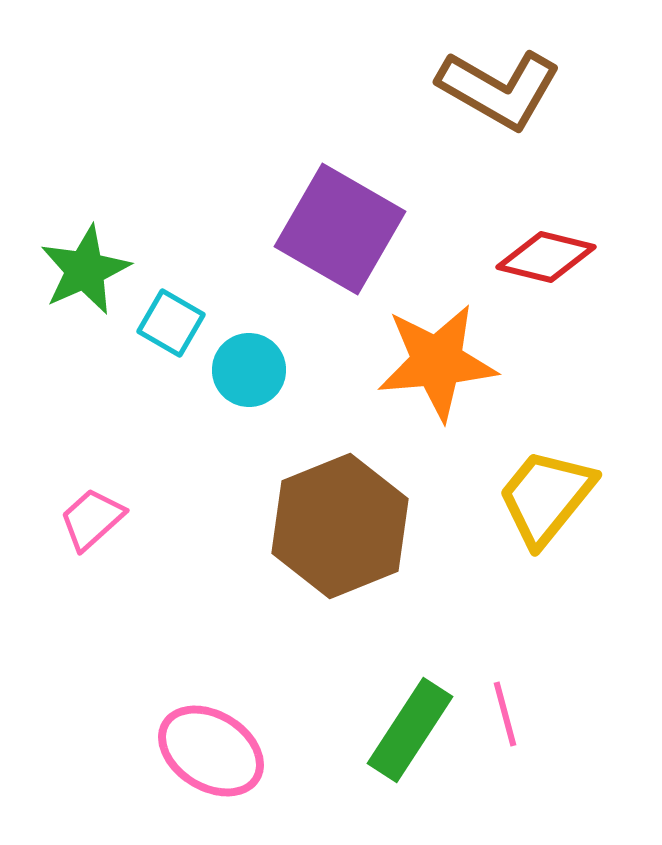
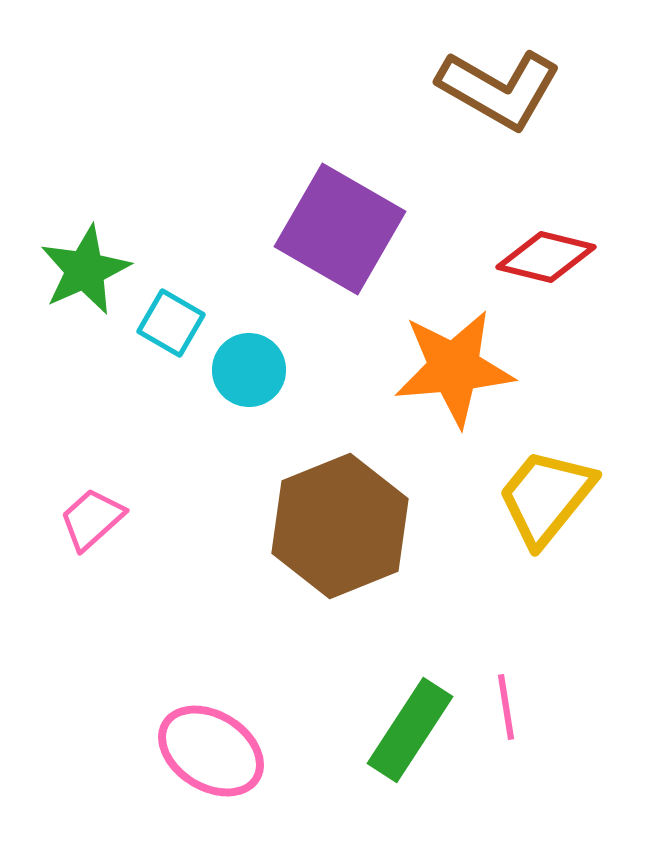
orange star: moved 17 px right, 6 px down
pink line: moved 1 px right, 7 px up; rotated 6 degrees clockwise
